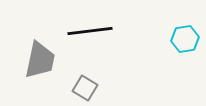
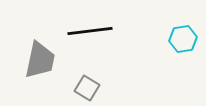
cyan hexagon: moved 2 px left
gray square: moved 2 px right
